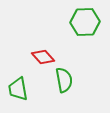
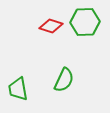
red diamond: moved 8 px right, 31 px up; rotated 30 degrees counterclockwise
green semicircle: rotated 35 degrees clockwise
